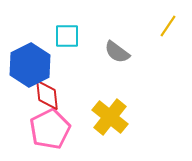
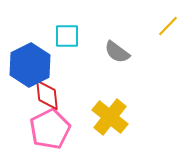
yellow line: rotated 10 degrees clockwise
